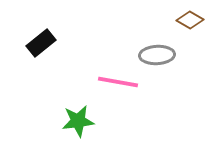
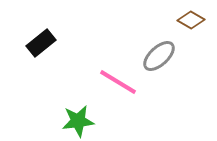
brown diamond: moved 1 px right
gray ellipse: moved 2 px right, 1 px down; rotated 40 degrees counterclockwise
pink line: rotated 21 degrees clockwise
